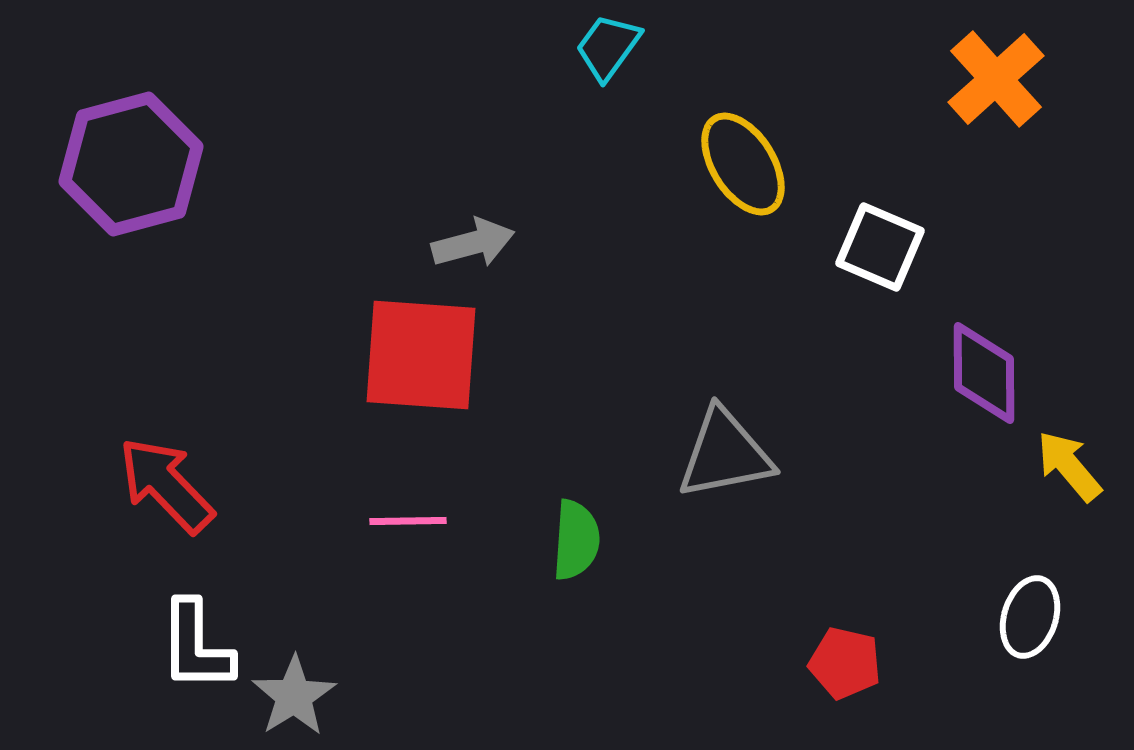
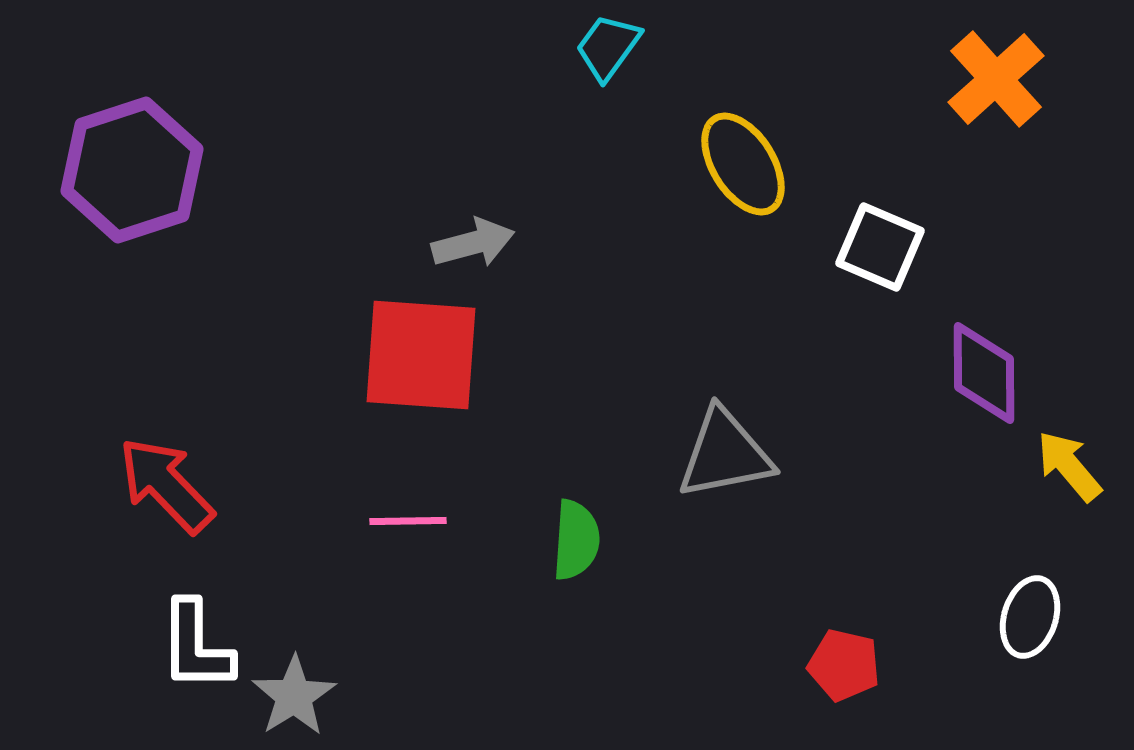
purple hexagon: moved 1 px right, 6 px down; rotated 3 degrees counterclockwise
red pentagon: moved 1 px left, 2 px down
